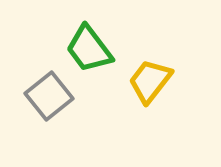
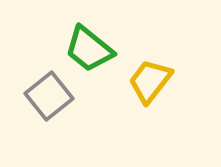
green trapezoid: rotated 14 degrees counterclockwise
